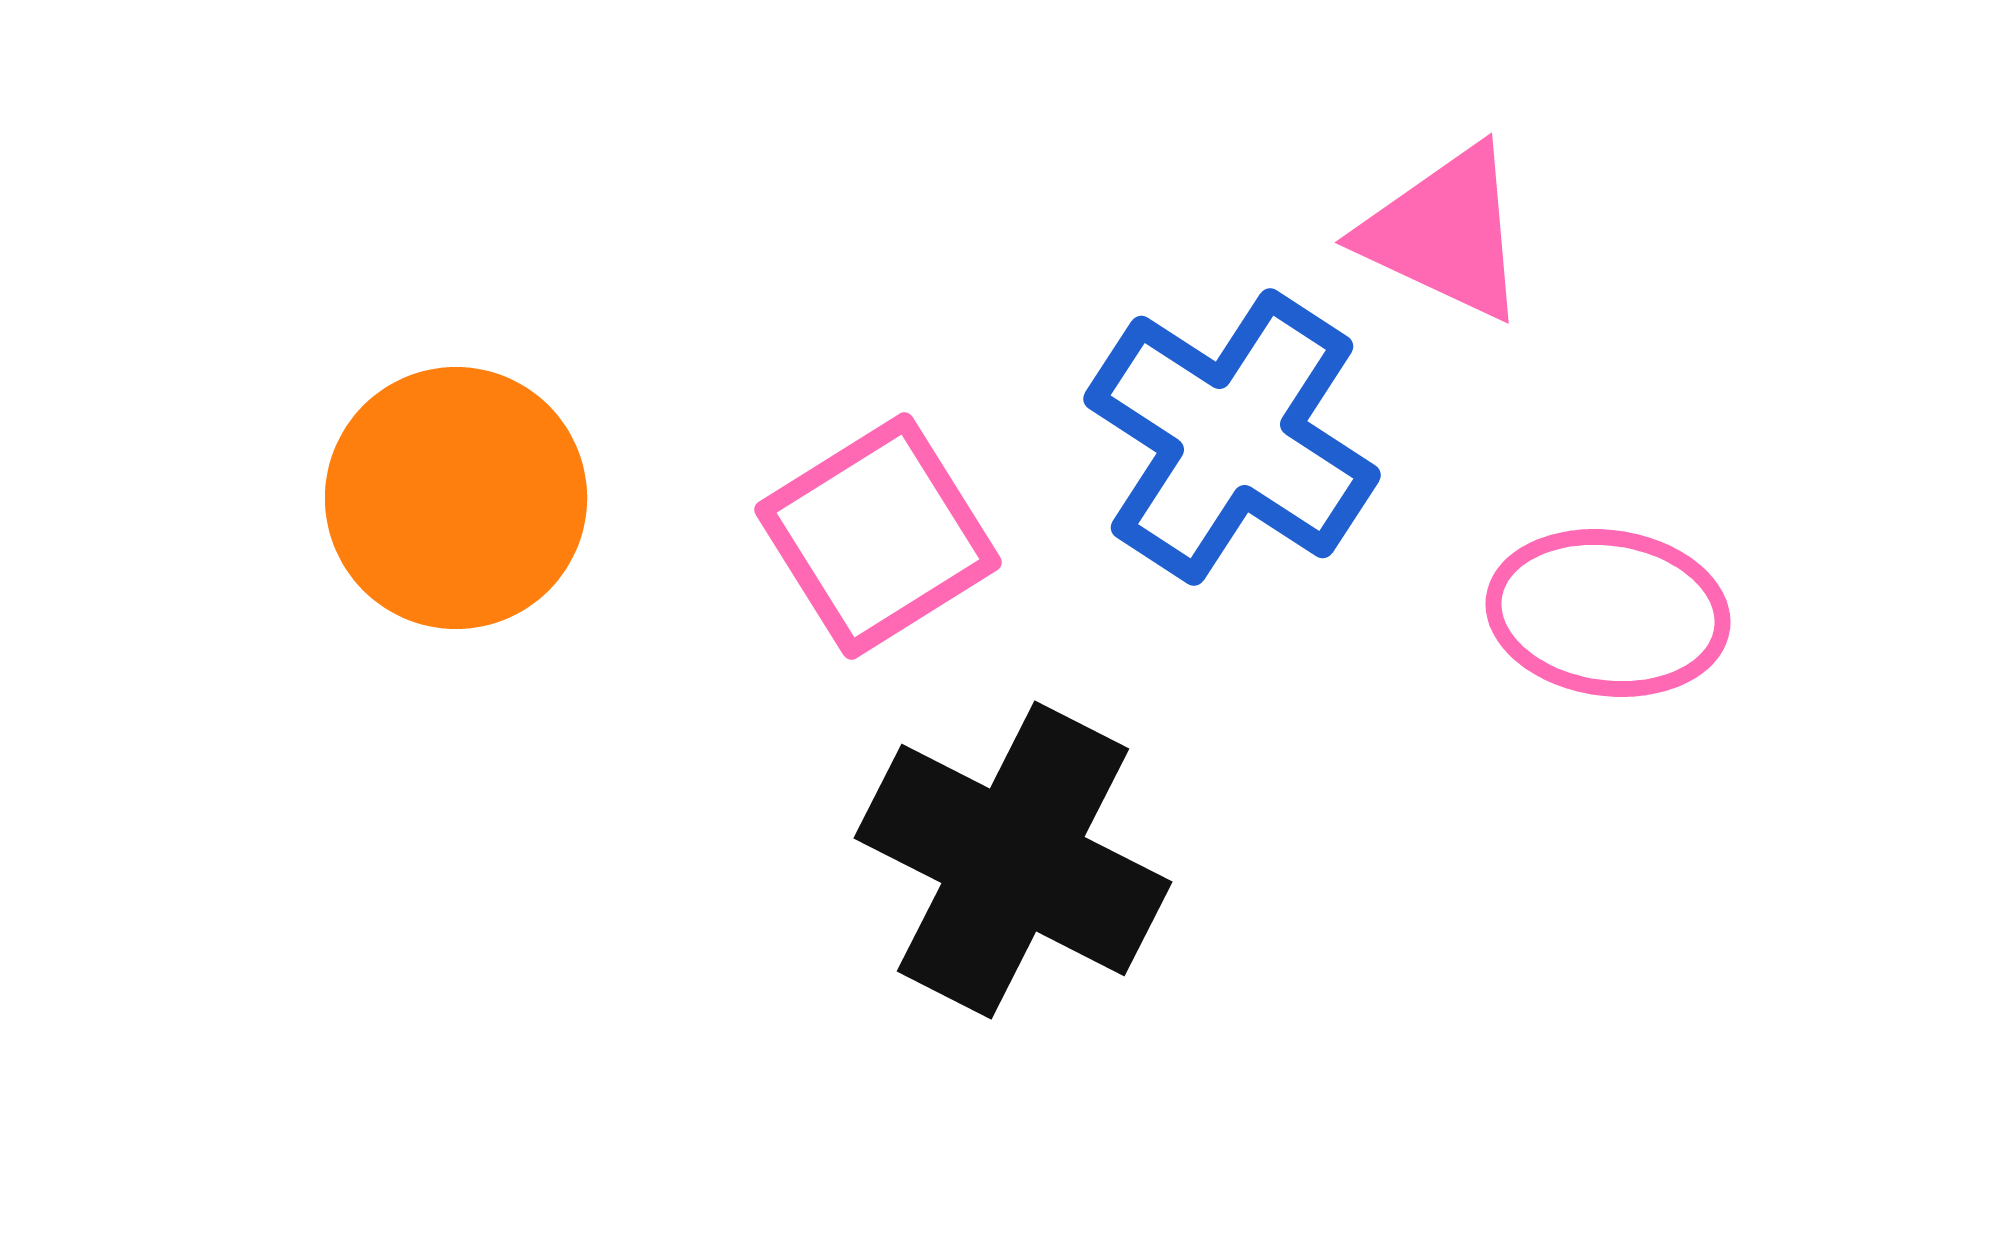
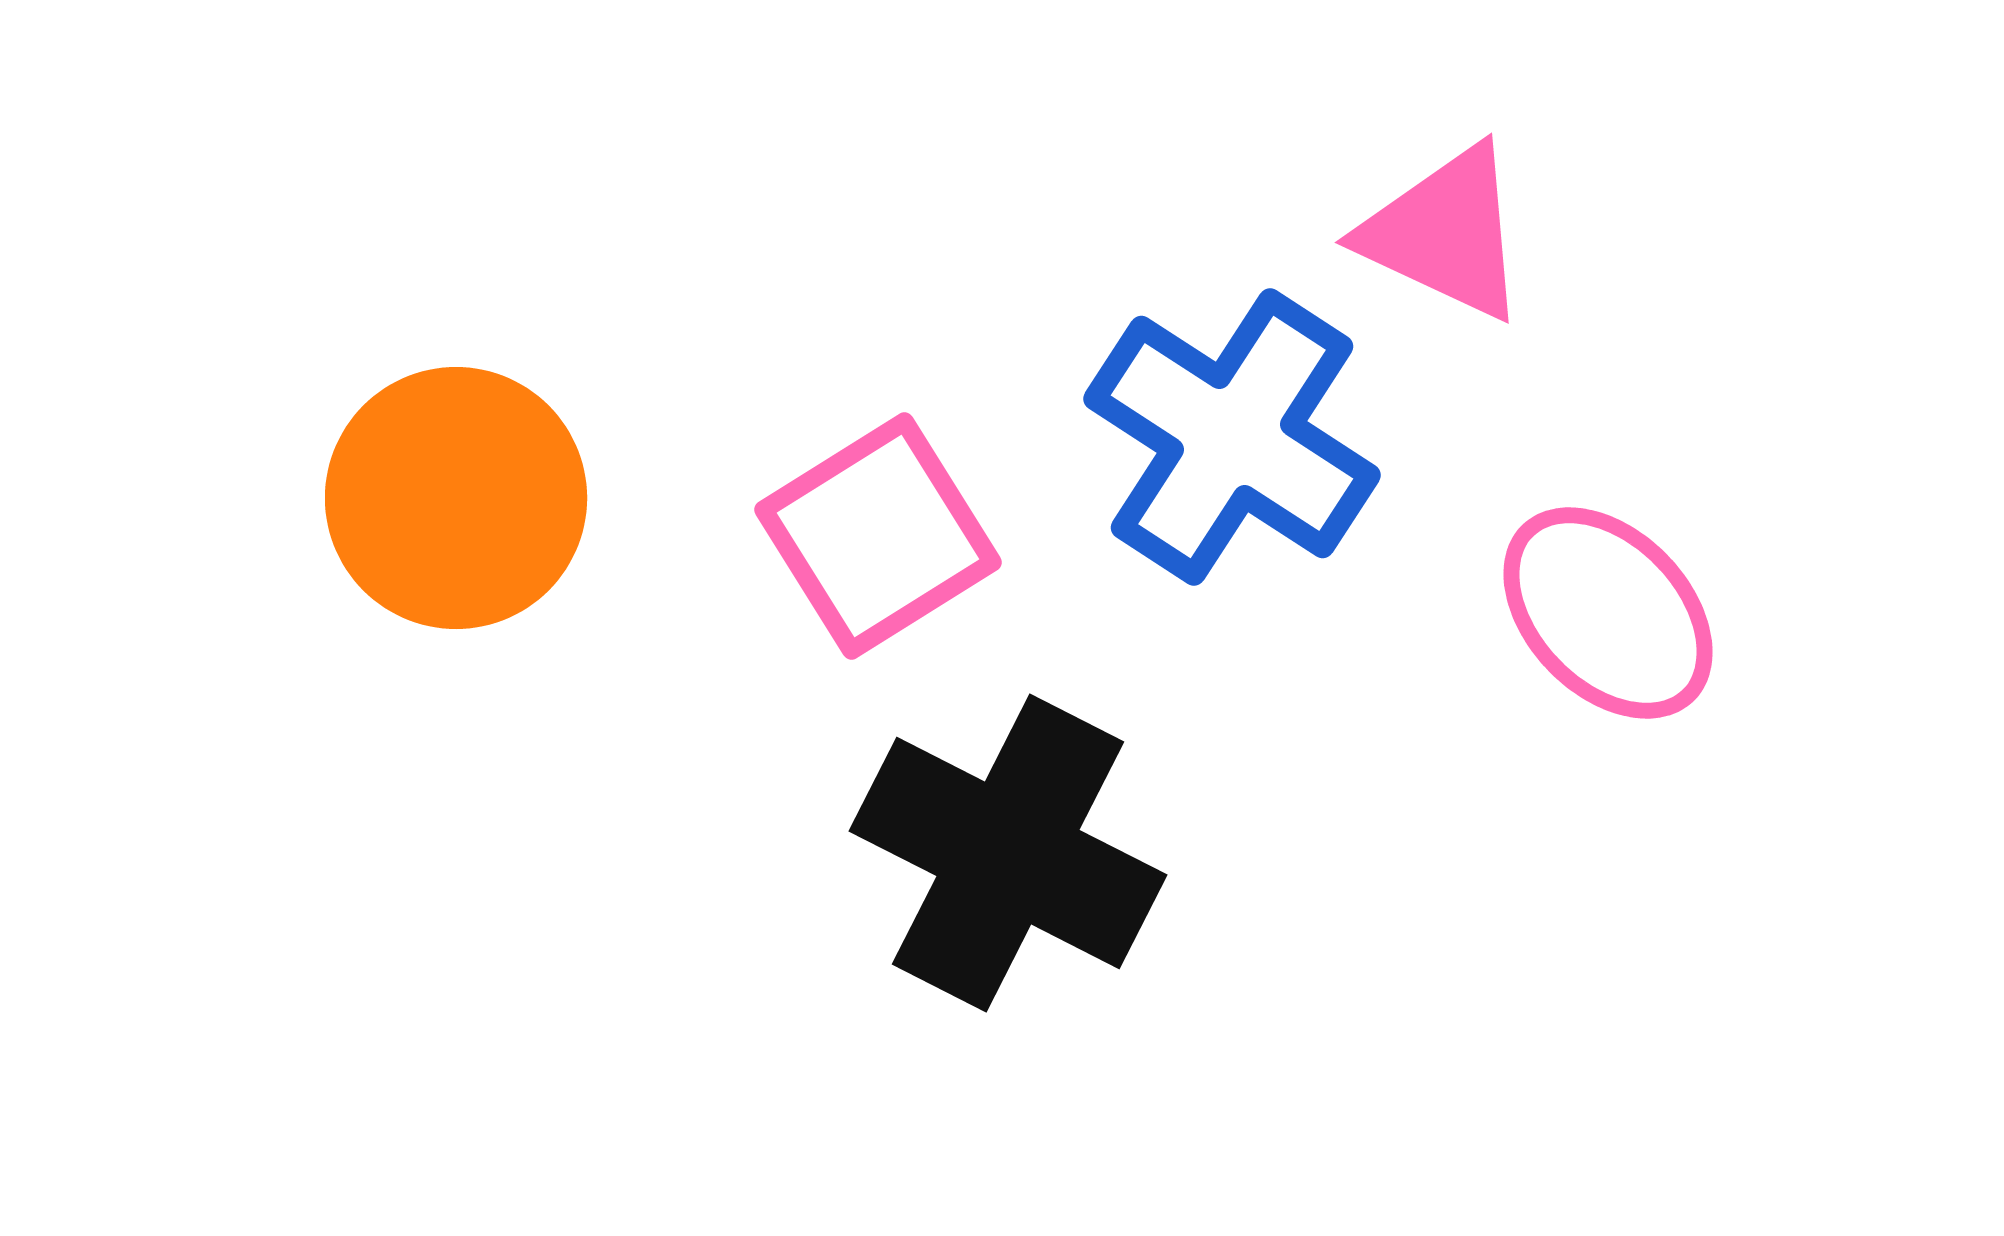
pink ellipse: rotated 38 degrees clockwise
black cross: moved 5 px left, 7 px up
